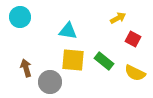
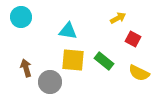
cyan circle: moved 1 px right
yellow semicircle: moved 4 px right
